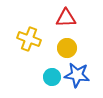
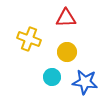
yellow circle: moved 4 px down
blue star: moved 8 px right, 7 px down
